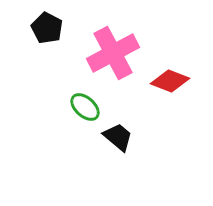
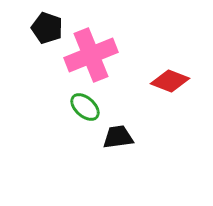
black pentagon: rotated 8 degrees counterclockwise
pink cross: moved 22 px left, 2 px down; rotated 6 degrees clockwise
black trapezoid: rotated 48 degrees counterclockwise
